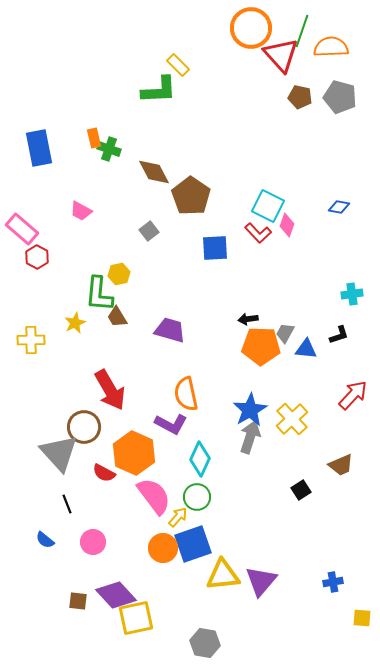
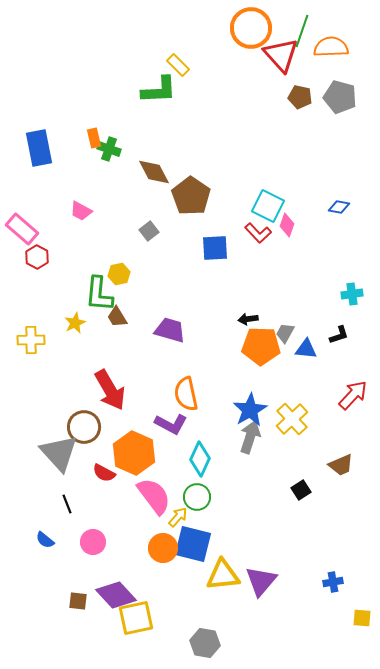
blue square at (193, 544): rotated 33 degrees clockwise
